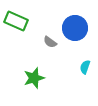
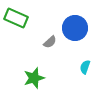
green rectangle: moved 3 px up
gray semicircle: rotated 80 degrees counterclockwise
